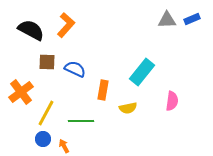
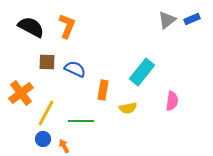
gray triangle: rotated 36 degrees counterclockwise
orange L-shape: moved 1 px right, 1 px down; rotated 20 degrees counterclockwise
black semicircle: moved 3 px up
orange cross: moved 1 px down
